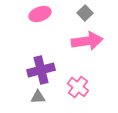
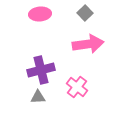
pink ellipse: rotated 15 degrees clockwise
pink arrow: moved 1 px right, 3 px down
pink cross: moved 1 px left
